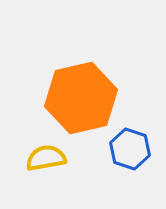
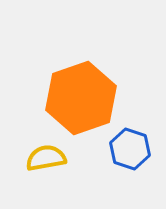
orange hexagon: rotated 6 degrees counterclockwise
